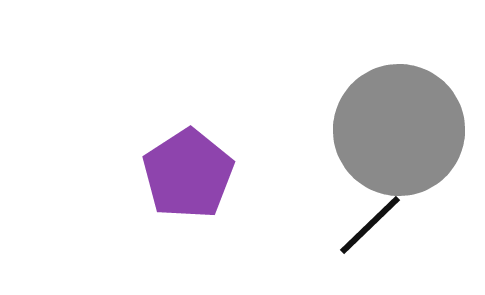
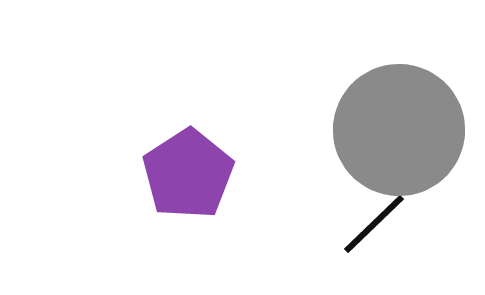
black line: moved 4 px right, 1 px up
